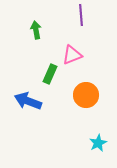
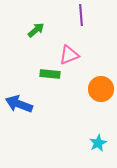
green arrow: rotated 60 degrees clockwise
pink triangle: moved 3 px left
green rectangle: rotated 72 degrees clockwise
orange circle: moved 15 px right, 6 px up
blue arrow: moved 9 px left, 3 px down
